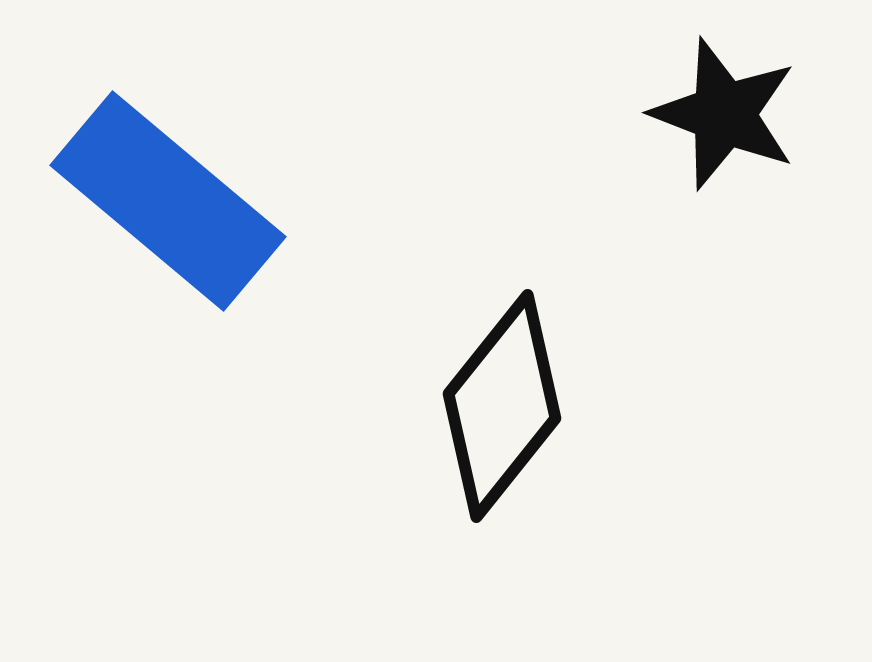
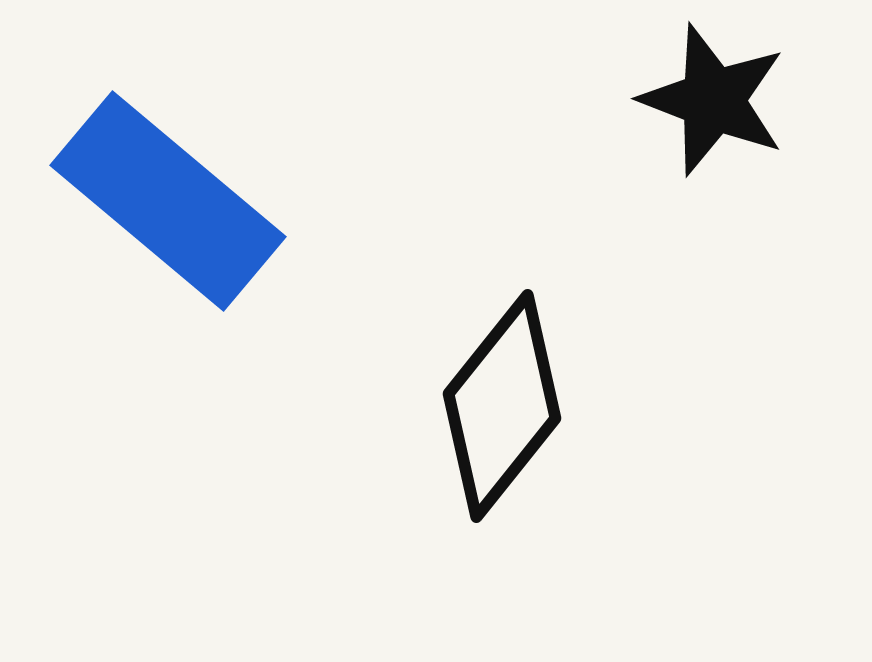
black star: moved 11 px left, 14 px up
